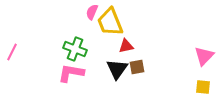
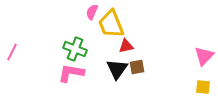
yellow trapezoid: moved 1 px right, 2 px down
